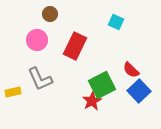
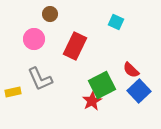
pink circle: moved 3 px left, 1 px up
